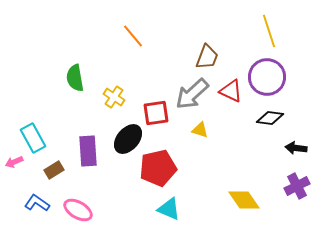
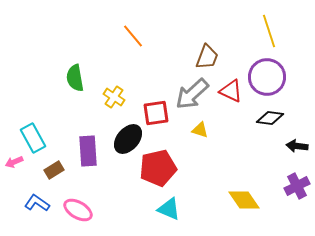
black arrow: moved 1 px right, 2 px up
